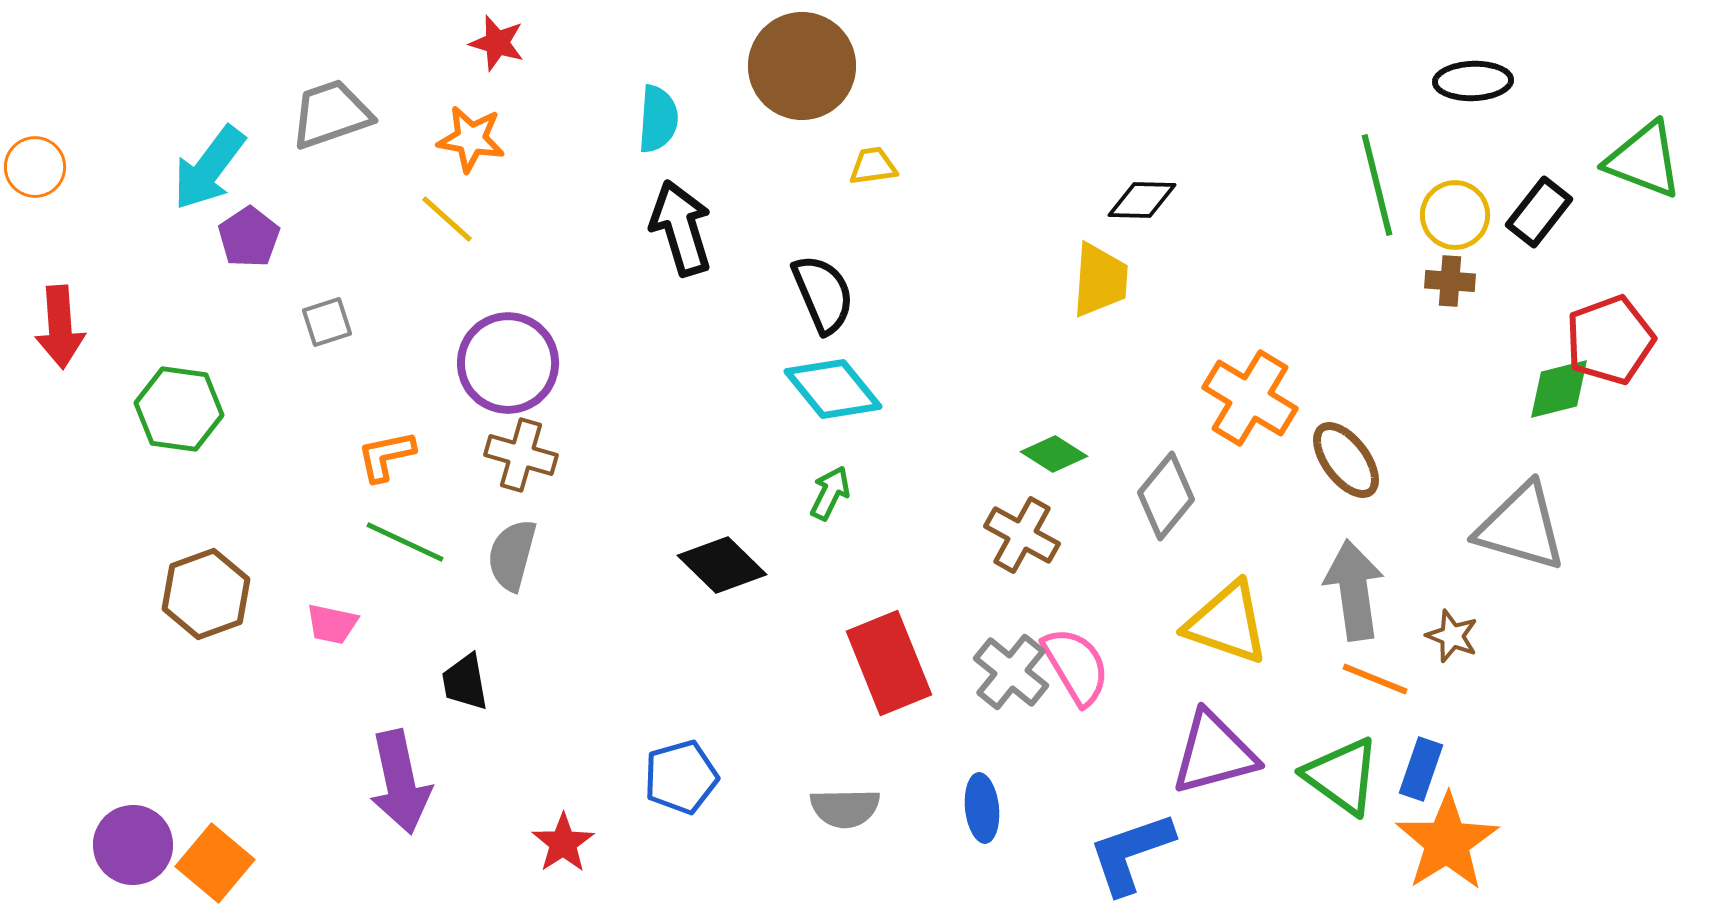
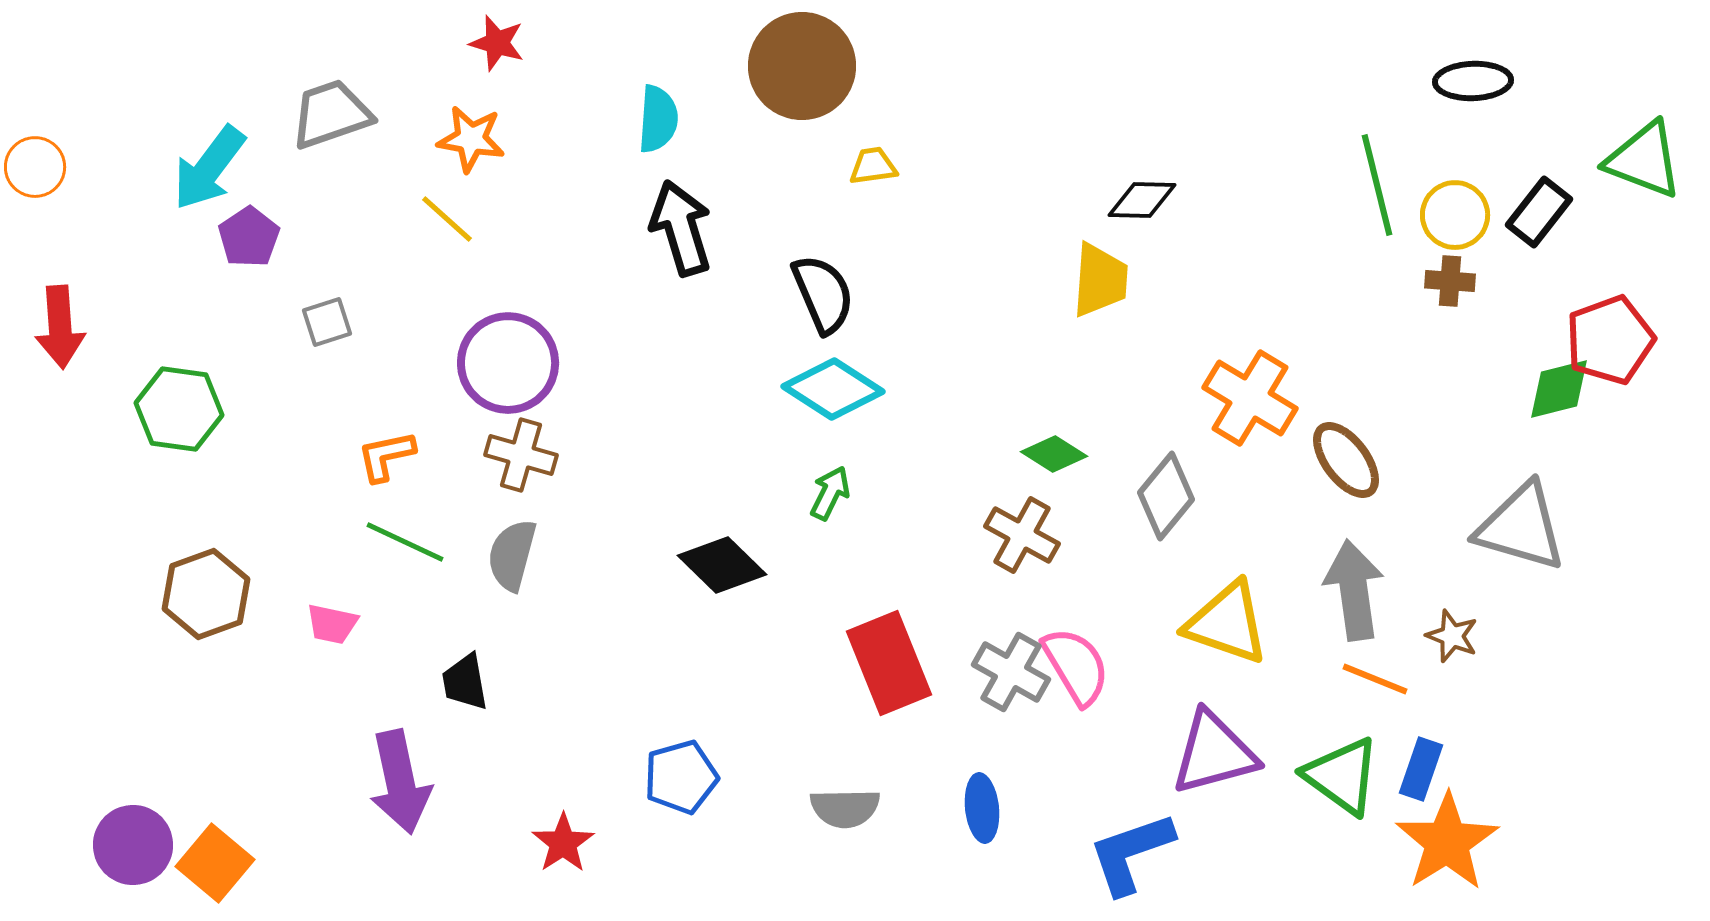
cyan diamond at (833, 389): rotated 18 degrees counterclockwise
gray cross at (1011, 672): rotated 10 degrees counterclockwise
